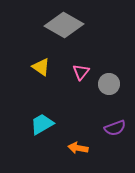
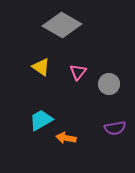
gray diamond: moved 2 px left
pink triangle: moved 3 px left
cyan trapezoid: moved 1 px left, 4 px up
purple semicircle: rotated 10 degrees clockwise
orange arrow: moved 12 px left, 10 px up
